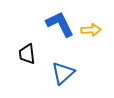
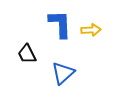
blue L-shape: rotated 24 degrees clockwise
black trapezoid: rotated 20 degrees counterclockwise
